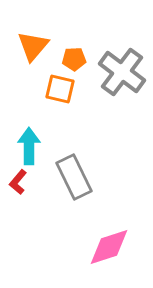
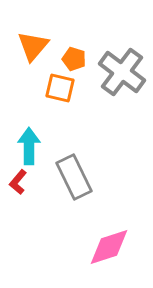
orange pentagon: rotated 20 degrees clockwise
orange square: moved 1 px up
